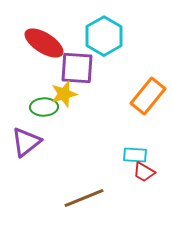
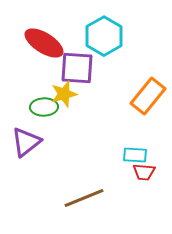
red trapezoid: rotated 25 degrees counterclockwise
